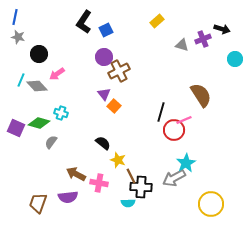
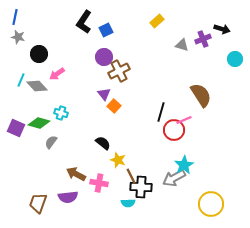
cyan star: moved 2 px left, 2 px down
